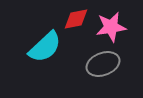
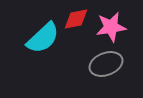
cyan semicircle: moved 2 px left, 9 px up
gray ellipse: moved 3 px right
